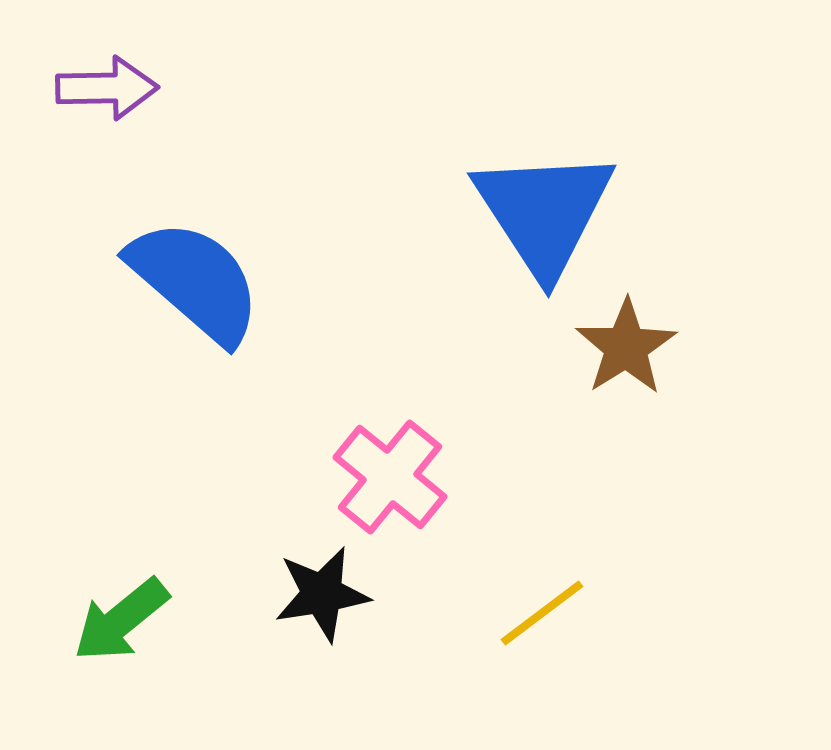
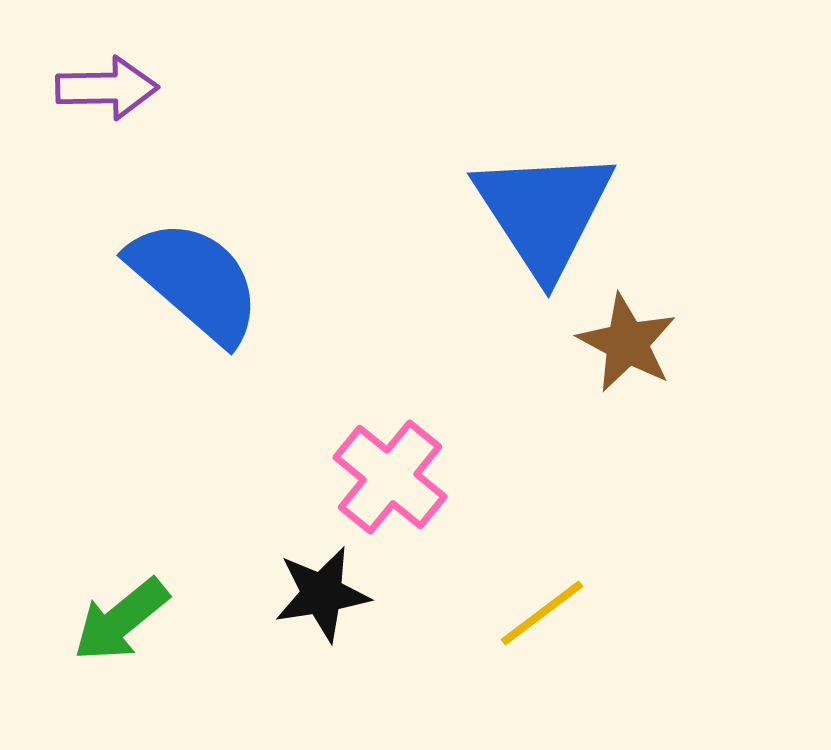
brown star: moved 1 px right, 4 px up; rotated 12 degrees counterclockwise
